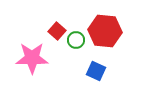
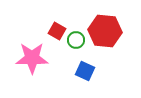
red square: rotated 12 degrees counterclockwise
blue square: moved 11 px left
